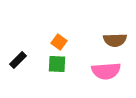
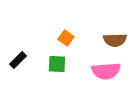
orange square: moved 7 px right, 4 px up
